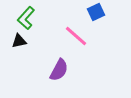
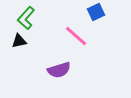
purple semicircle: rotated 45 degrees clockwise
